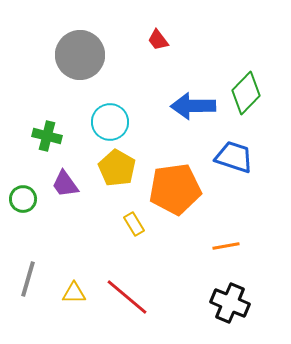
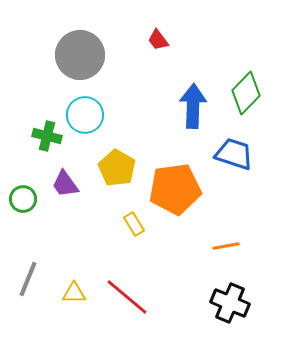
blue arrow: rotated 93 degrees clockwise
cyan circle: moved 25 px left, 7 px up
blue trapezoid: moved 3 px up
gray line: rotated 6 degrees clockwise
